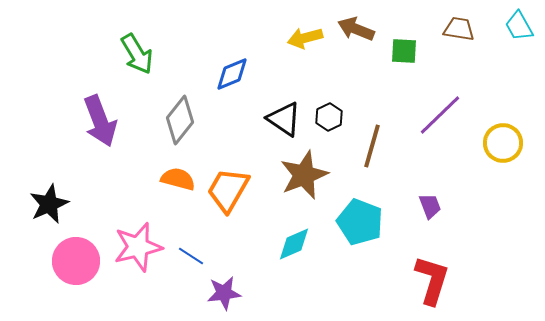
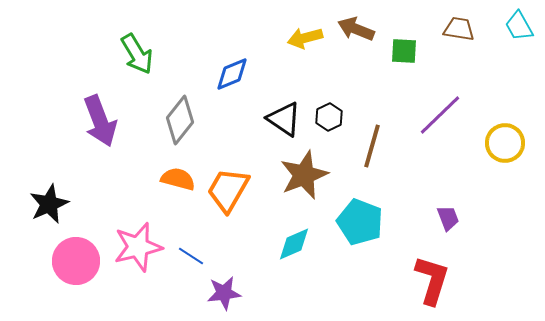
yellow circle: moved 2 px right
purple trapezoid: moved 18 px right, 12 px down
